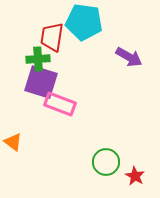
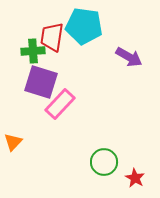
cyan pentagon: moved 4 px down
green cross: moved 5 px left, 8 px up
pink rectangle: rotated 68 degrees counterclockwise
orange triangle: rotated 36 degrees clockwise
green circle: moved 2 px left
red star: moved 2 px down
